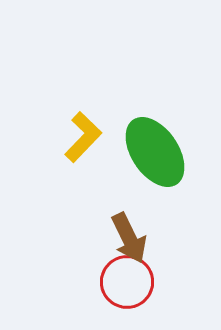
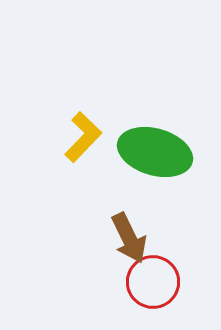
green ellipse: rotated 40 degrees counterclockwise
red circle: moved 26 px right
